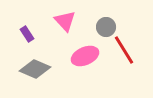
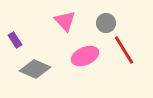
gray circle: moved 4 px up
purple rectangle: moved 12 px left, 6 px down
